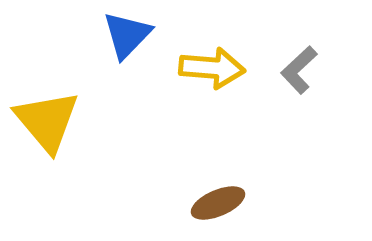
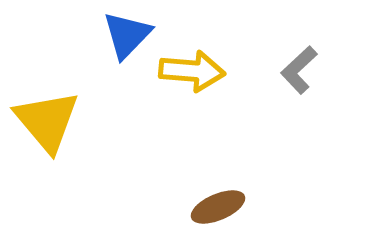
yellow arrow: moved 20 px left, 3 px down
brown ellipse: moved 4 px down
